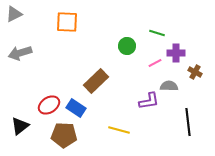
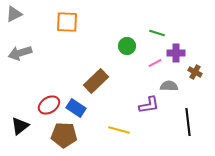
purple L-shape: moved 4 px down
